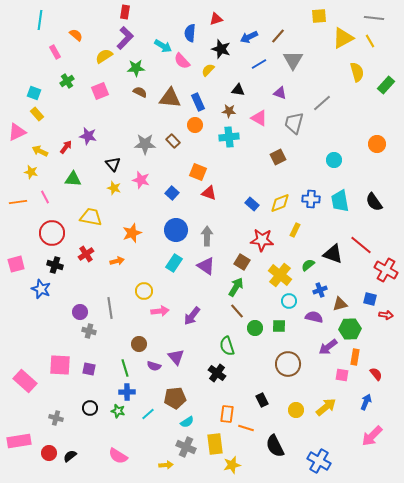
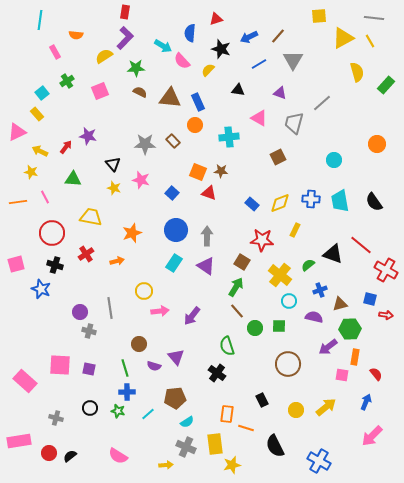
orange semicircle at (76, 35): rotated 144 degrees clockwise
cyan square at (34, 93): moved 8 px right; rotated 32 degrees clockwise
brown star at (229, 111): moved 8 px left, 60 px down
